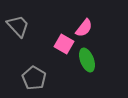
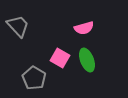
pink semicircle: rotated 36 degrees clockwise
pink square: moved 4 px left, 14 px down
